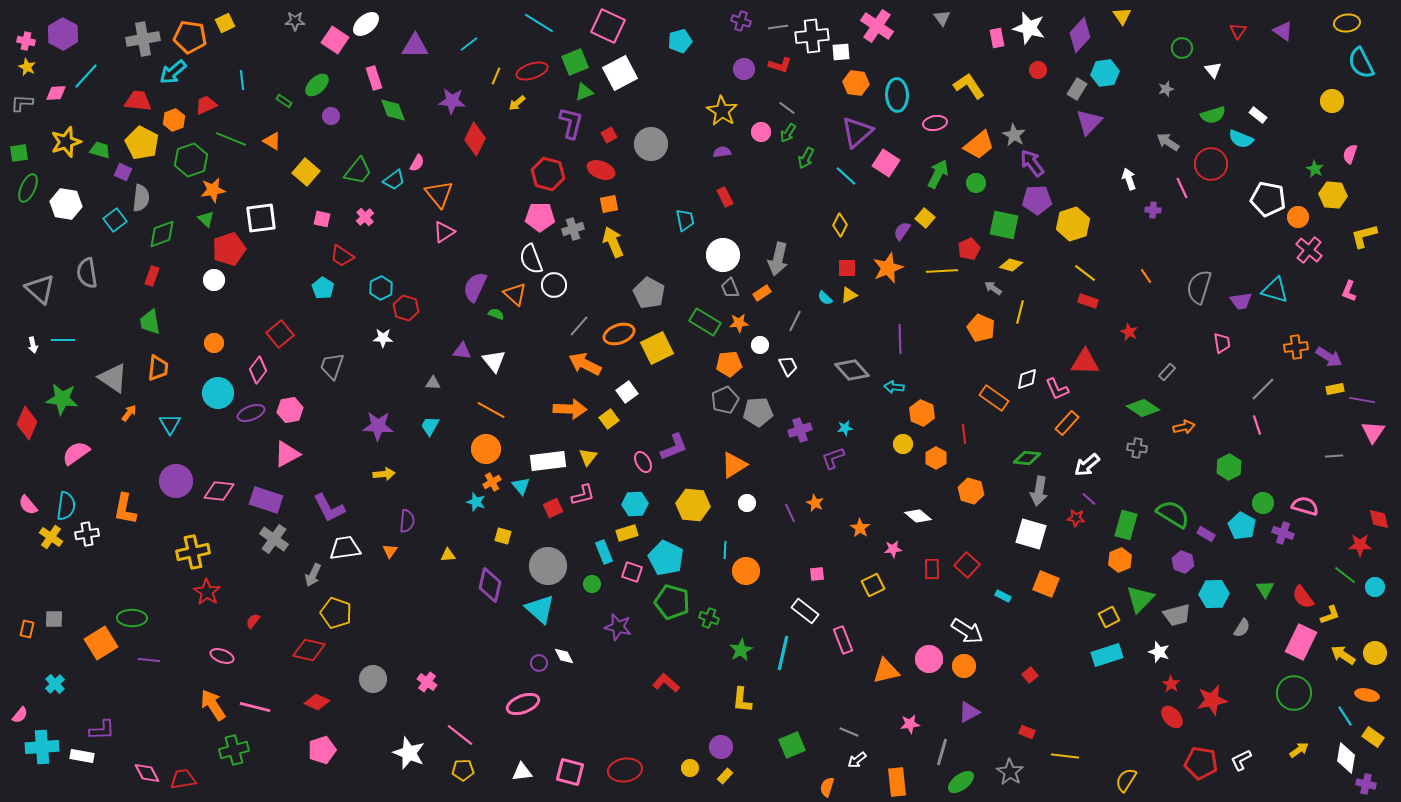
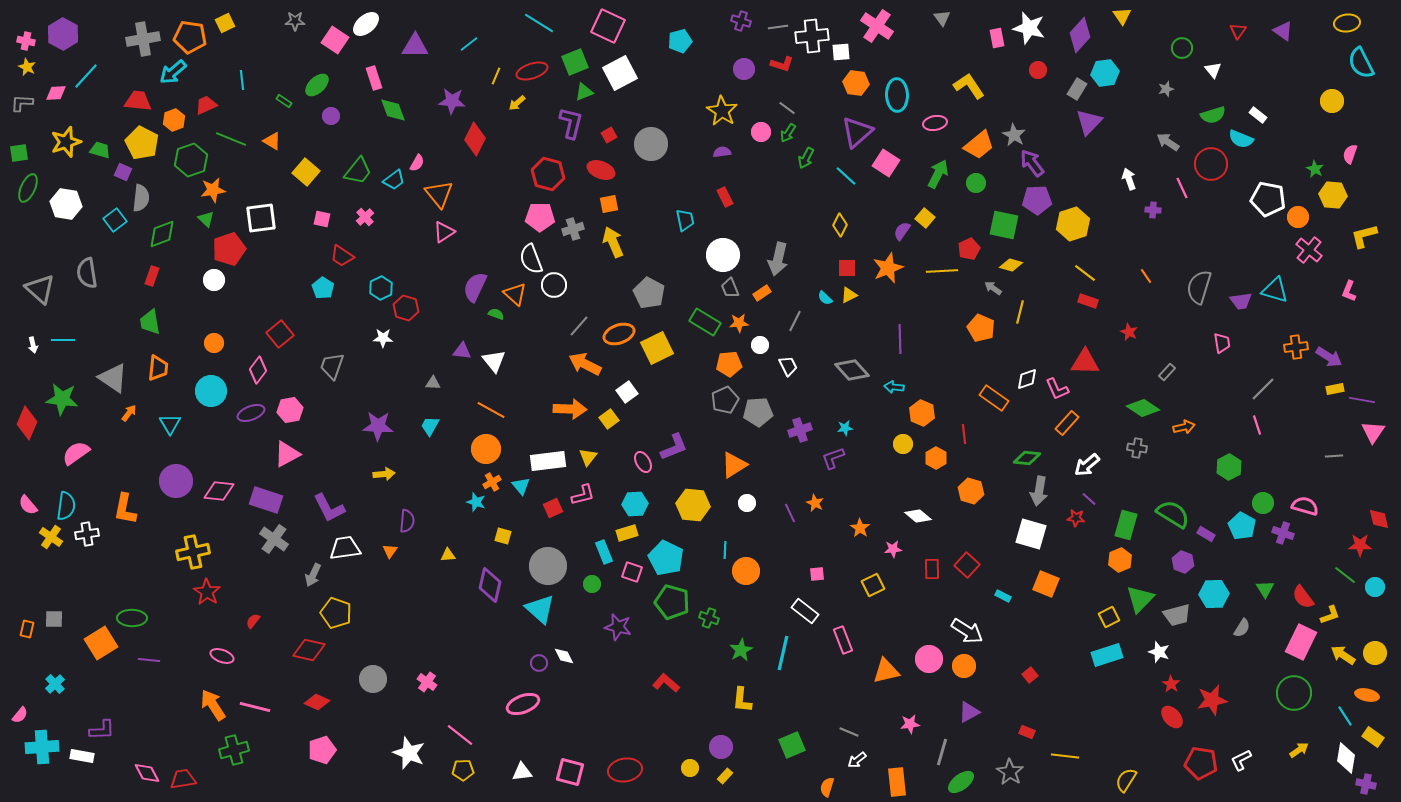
red L-shape at (780, 65): moved 2 px right, 1 px up
cyan circle at (218, 393): moved 7 px left, 2 px up
